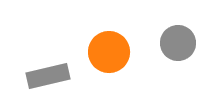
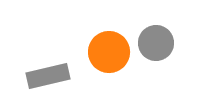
gray circle: moved 22 px left
